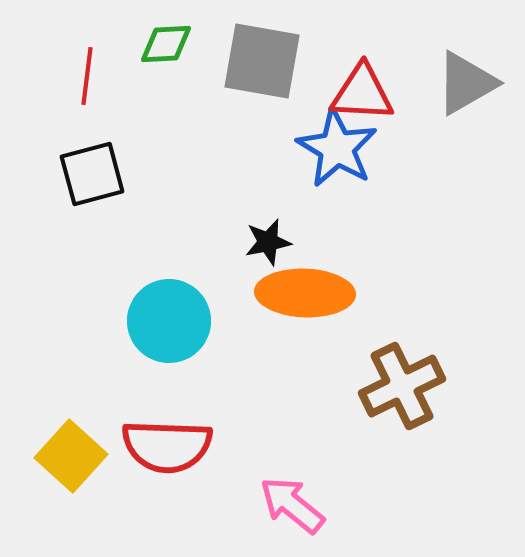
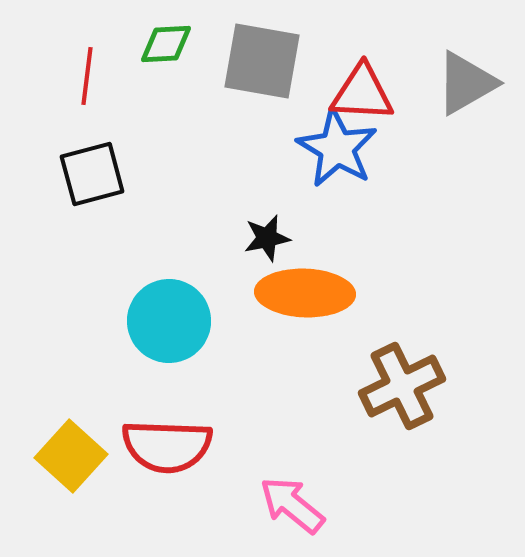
black star: moved 1 px left, 4 px up
